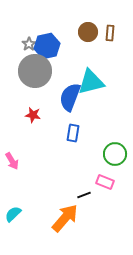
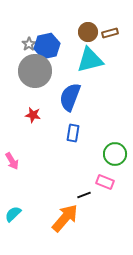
brown rectangle: rotated 70 degrees clockwise
cyan triangle: moved 1 px left, 22 px up
